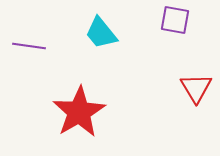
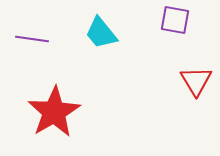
purple line: moved 3 px right, 7 px up
red triangle: moved 7 px up
red star: moved 25 px left
